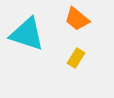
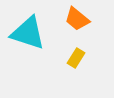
cyan triangle: moved 1 px right, 1 px up
